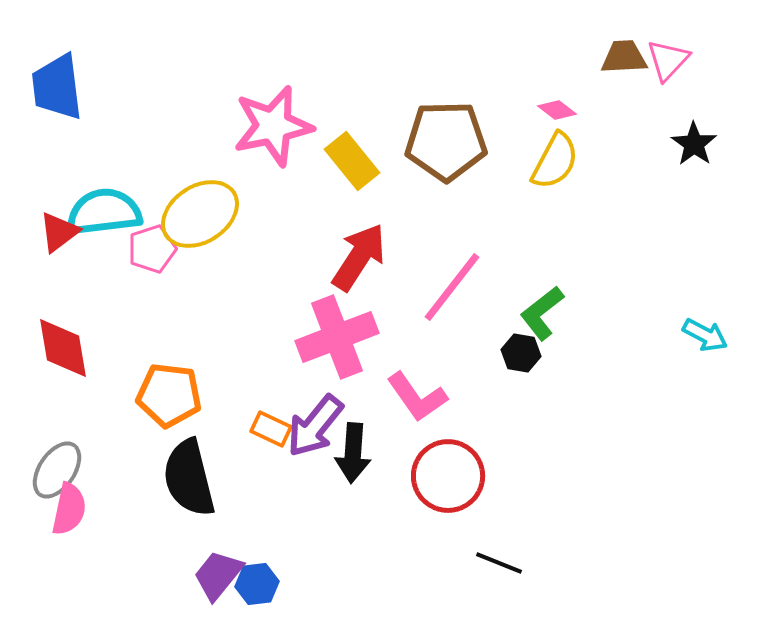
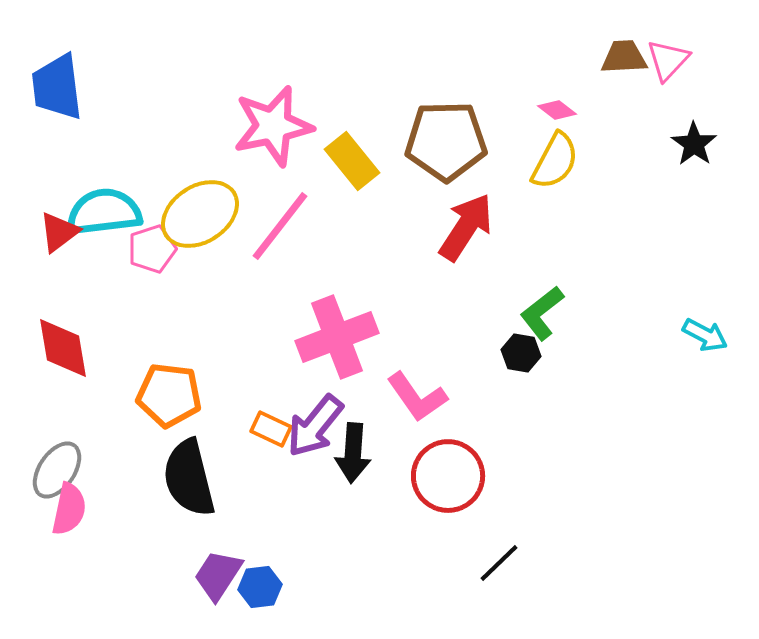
red arrow: moved 107 px right, 30 px up
pink line: moved 172 px left, 61 px up
black line: rotated 66 degrees counterclockwise
purple trapezoid: rotated 6 degrees counterclockwise
blue hexagon: moved 3 px right, 3 px down
